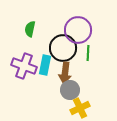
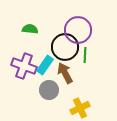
green semicircle: rotated 84 degrees clockwise
black circle: moved 2 px right, 1 px up
green line: moved 3 px left, 2 px down
cyan rectangle: rotated 24 degrees clockwise
brown arrow: rotated 145 degrees clockwise
gray circle: moved 21 px left
